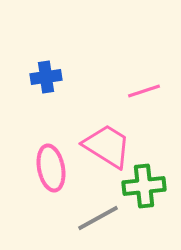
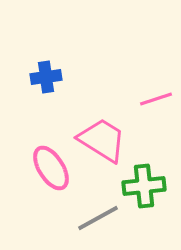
pink line: moved 12 px right, 8 px down
pink trapezoid: moved 5 px left, 6 px up
pink ellipse: rotated 21 degrees counterclockwise
